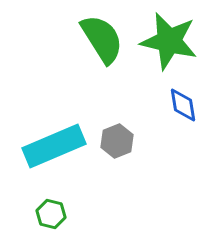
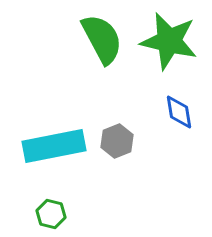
green semicircle: rotated 4 degrees clockwise
blue diamond: moved 4 px left, 7 px down
cyan rectangle: rotated 12 degrees clockwise
